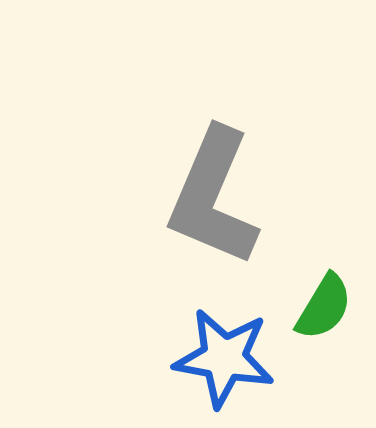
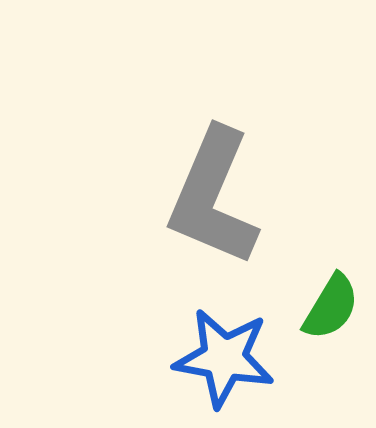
green semicircle: moved 7 px right
